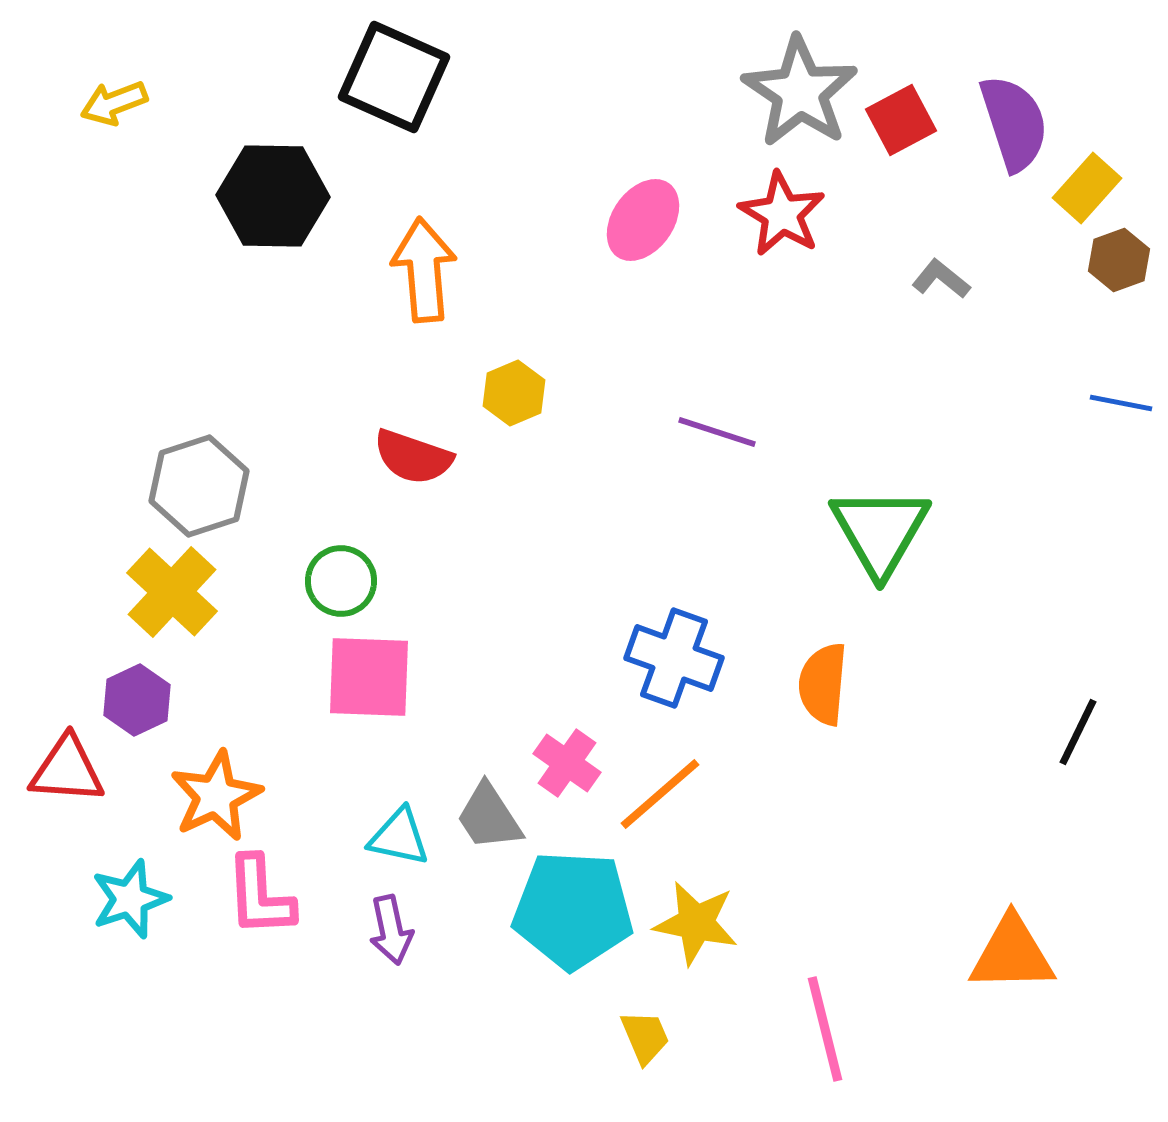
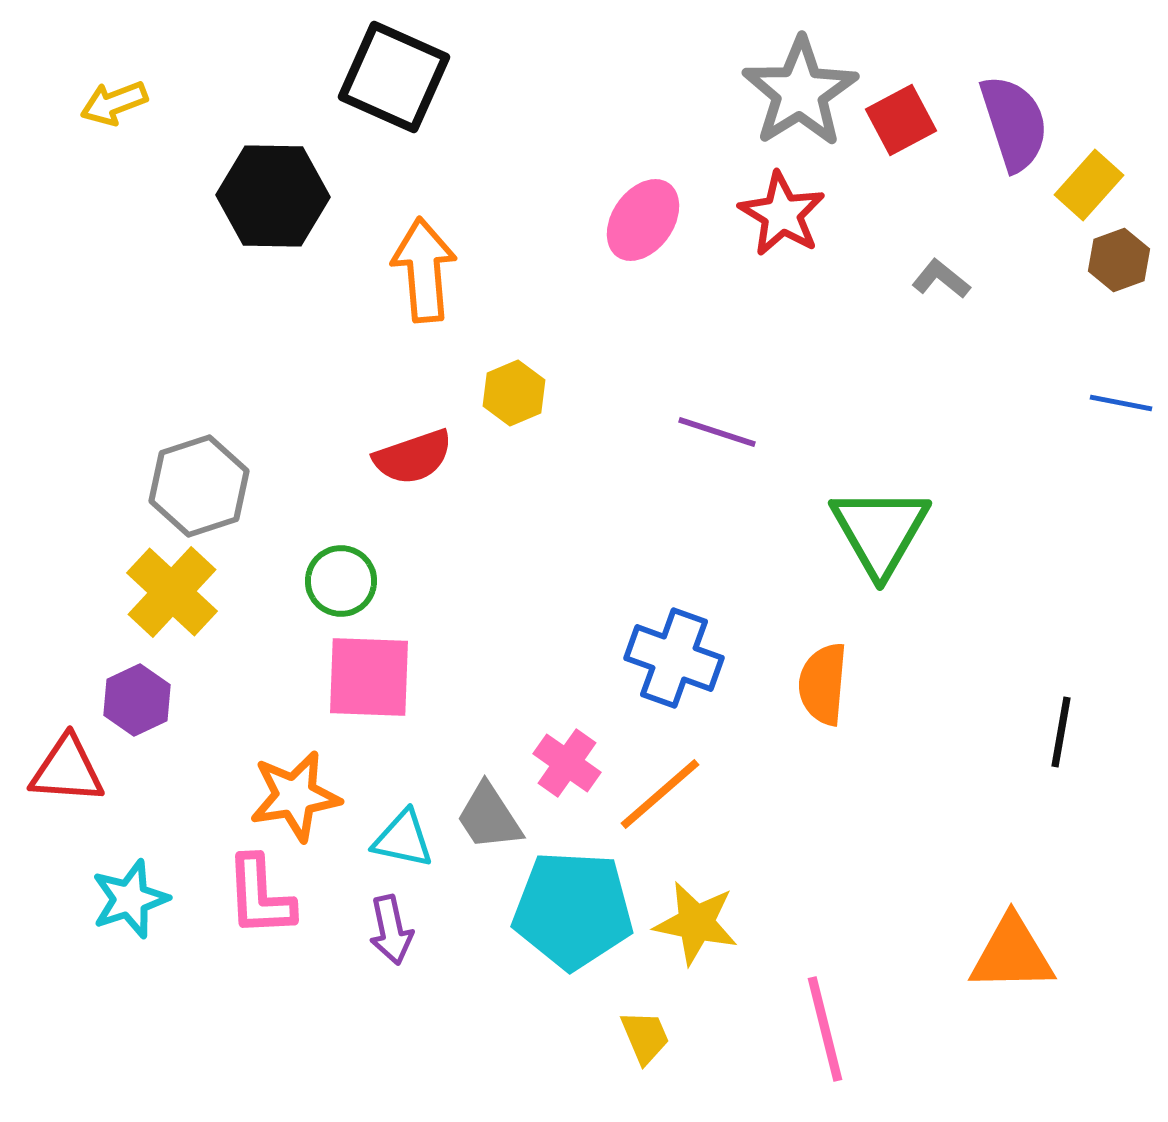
gray star: rotated 6 degrees clockwise
yellow rectangle: moved 2 px right, 3 px up
red semicircle: rotated 38 degrees counterclockwise
black line: moved 17 px left; rotated 16 degrees counterclockwise
orange star: moved 79 px right; rotated 16 degrees clockwise
cyan triangle: moved 4 px right, 2 px down
